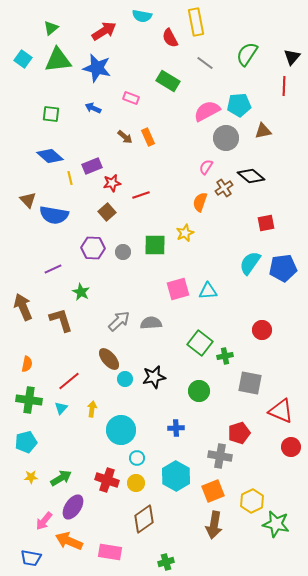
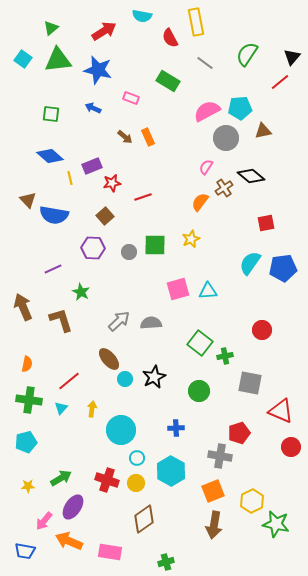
blue star at (97, 68): moved 1 px right, 2 px down
red line at (284, 86): moved 4 px left, 4 px up; rotated 48 degrees clockwise
cyan pentagon at (239, 105): moved 1 px right, 3 px down
red line at (141, 195): moved 2 px right, 2 px down
orange semicircle at (200, 202): rotated 18 degrees clockwise
brown square at (107, 212): moved 2 px left, 4 px down
yellow star at (185, 233): moved 6 px right, 6 px down
gray circle at (123, 252): moved 6 px right
black star at (154, 377): rotated 15 degrees counterclockwise
cyan hexagon at (176, 476): moved 5 px left, 5 px up
yellow star at (31, 477): moved 3 px left, 9 px down
blue trapezoid at (31, 558): moved 6 px left, 7 px up
